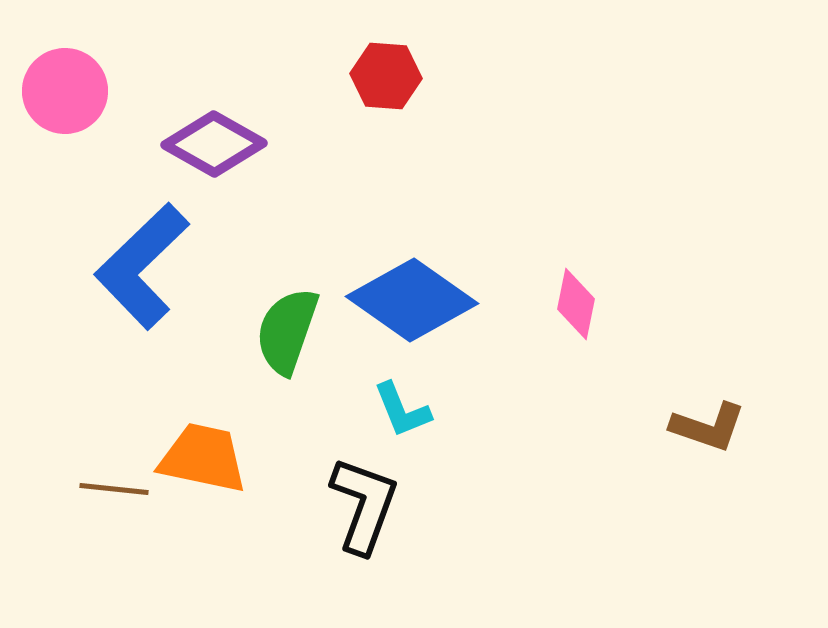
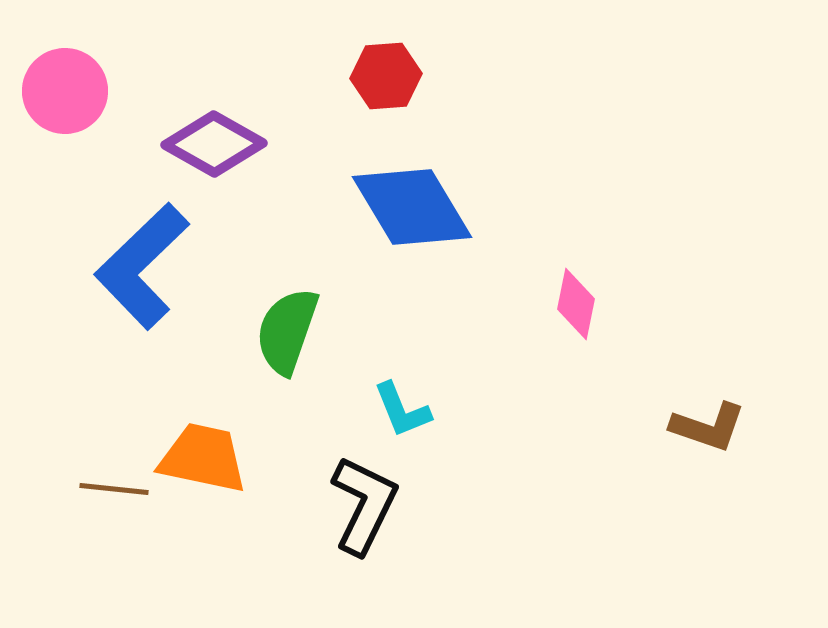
red hexagon: rotated 8 degrees counterclockwise
blue diamond: moved 93 px up; rotated 24 degrees clockwise
black L-shape: rotated 6 degrees clockwise
